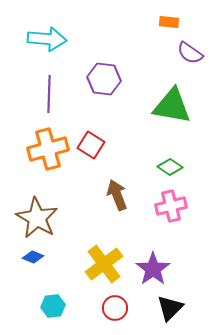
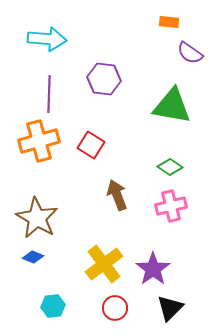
orange cross: moved 9 px left, 8 px up
